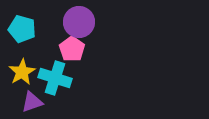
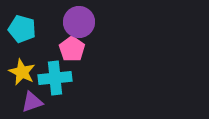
yellow star: rotated 16 degrees counterclockwise
cyan cross: rotated 24 degrees counterclockwise
